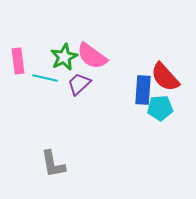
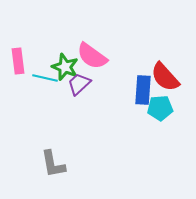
green star: moved 1 px right, 10 px down; rotated 24 degrees counterclockwise
